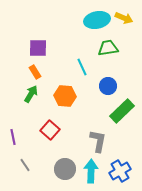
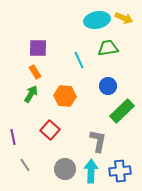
cyan line: moved 3 px left, 7 px up
blue cross: rotated 25 degrees clockwise
